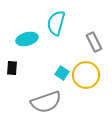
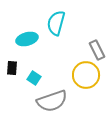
gray rectangle: moved 3 px right, 8 px down
cyan square: moved 28 px left, 5 px down
gray semicircle: moved 6 px right, 1 px up
